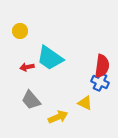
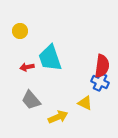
cyan trapezoid: rotated 36 degrees clockwise
